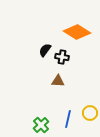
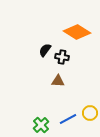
blue line: rotated 48 degrees clockwise
